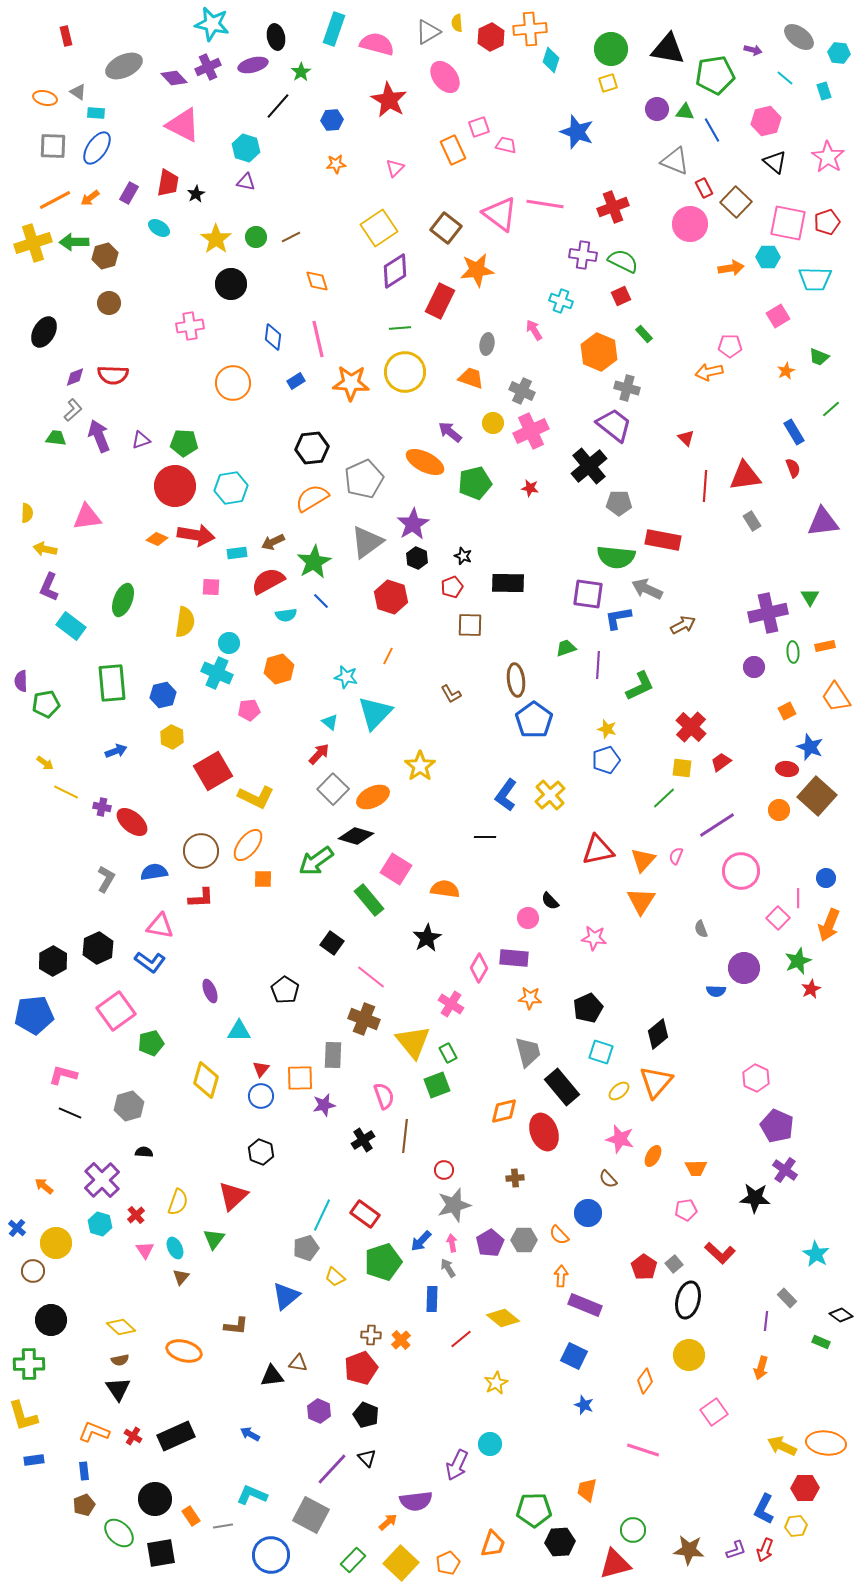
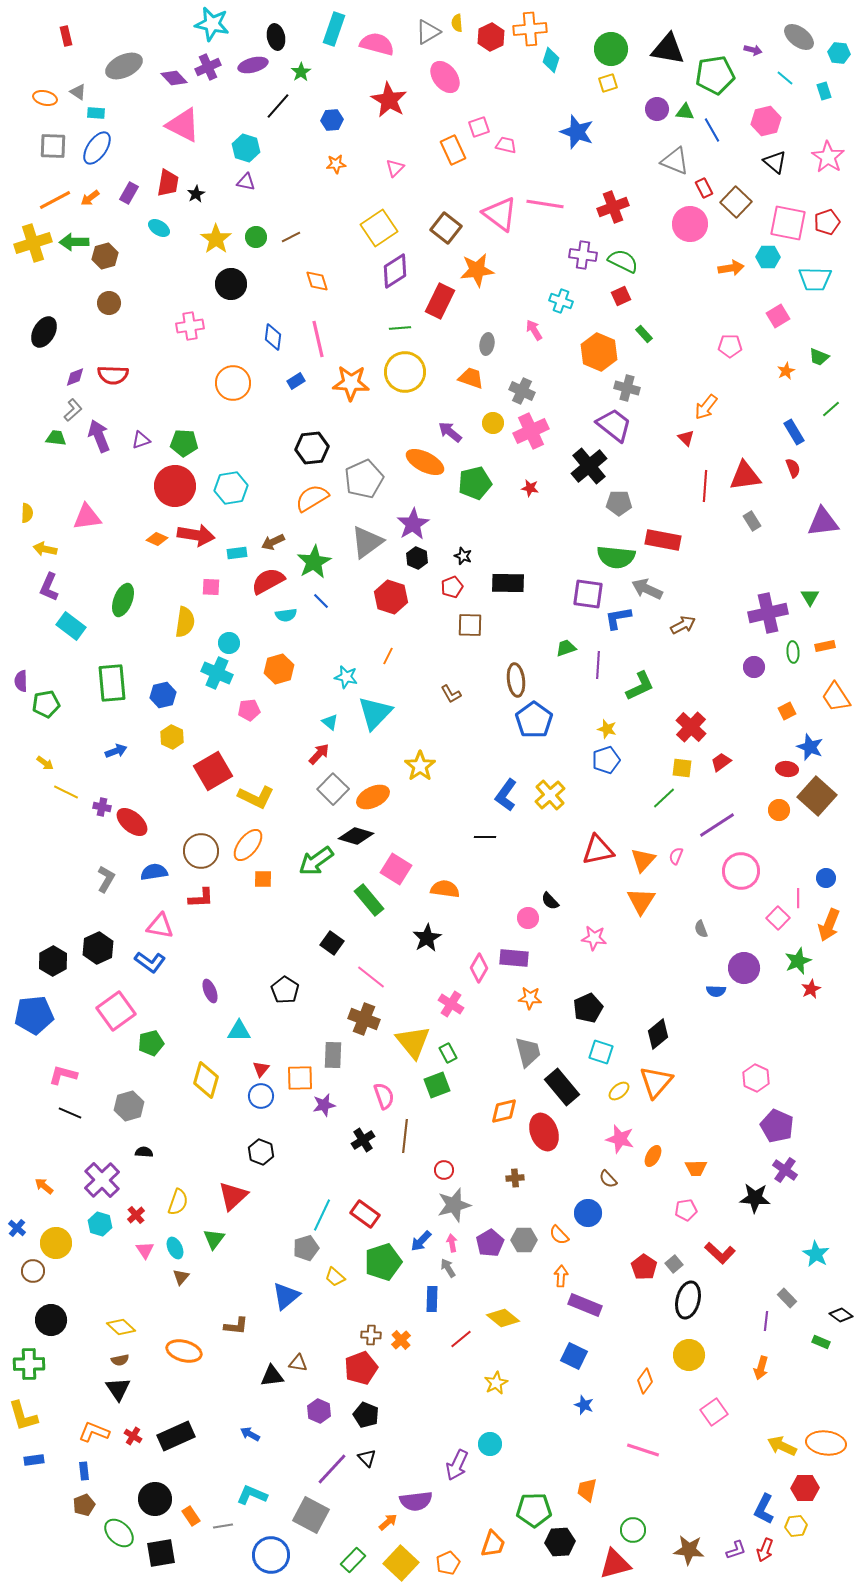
orange arrow at (709, 372): moved 3 px left, 35 px down; rotated 40 degrees counterclockwise
